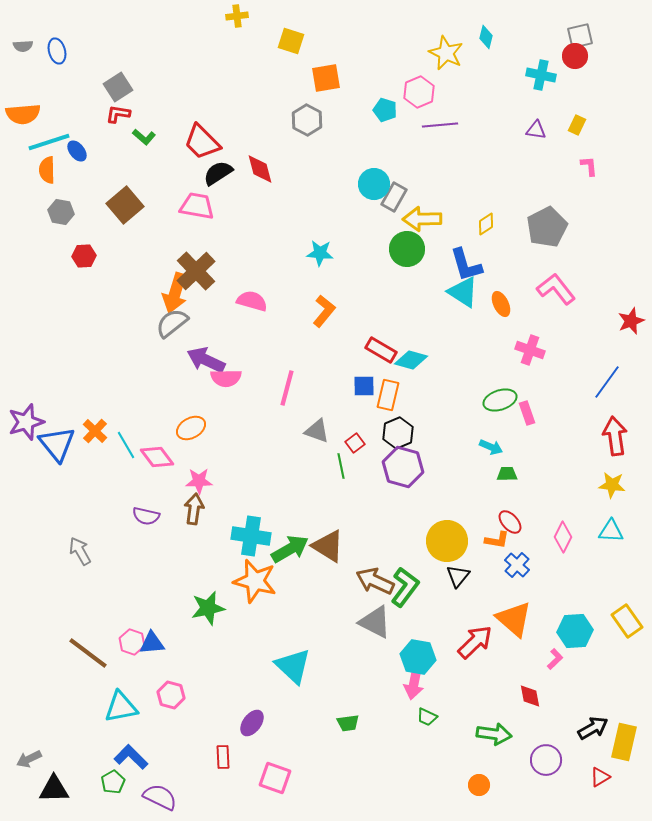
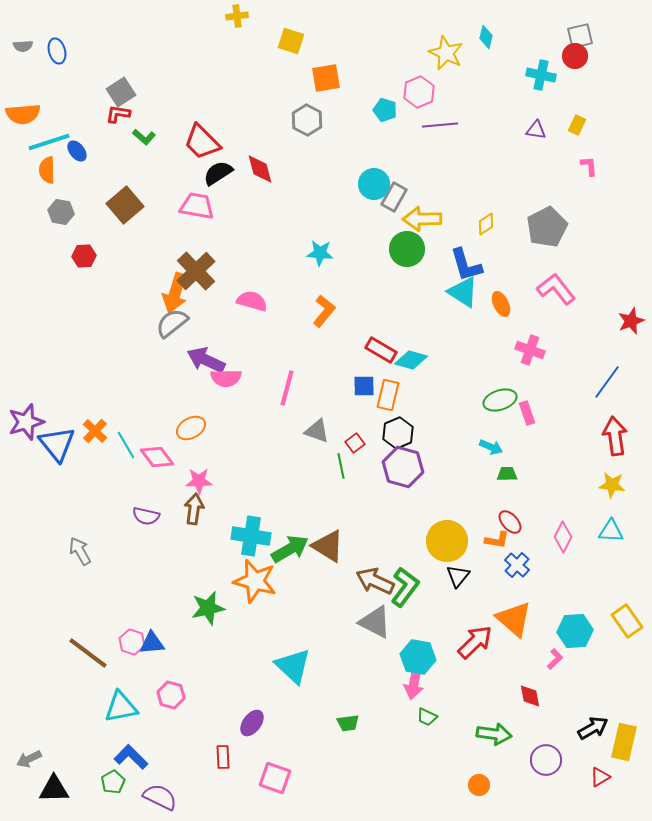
gray square at (118, 87): moved 3 px right, 5 px down
